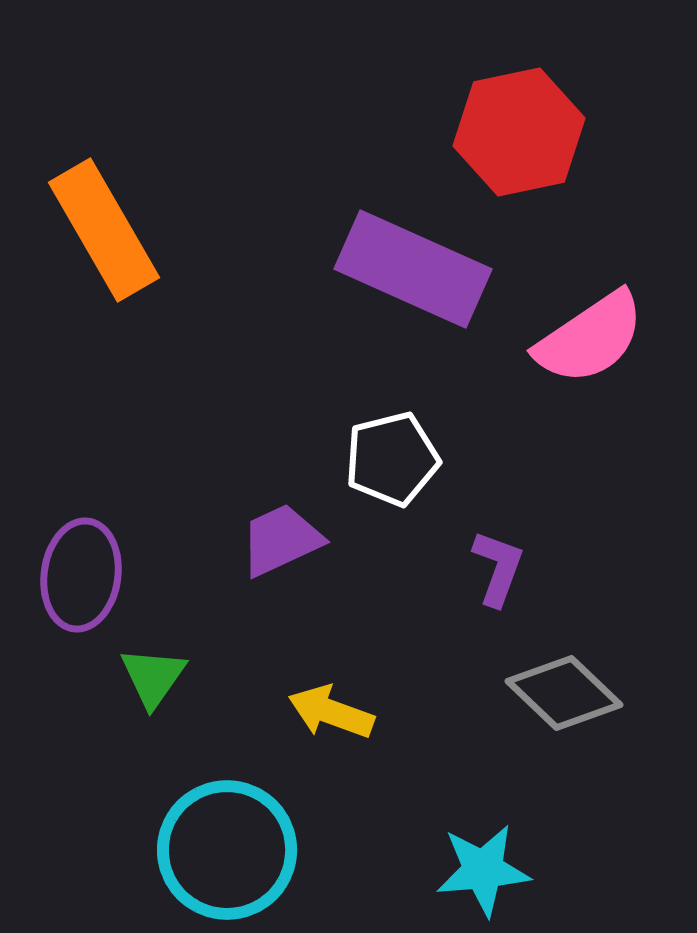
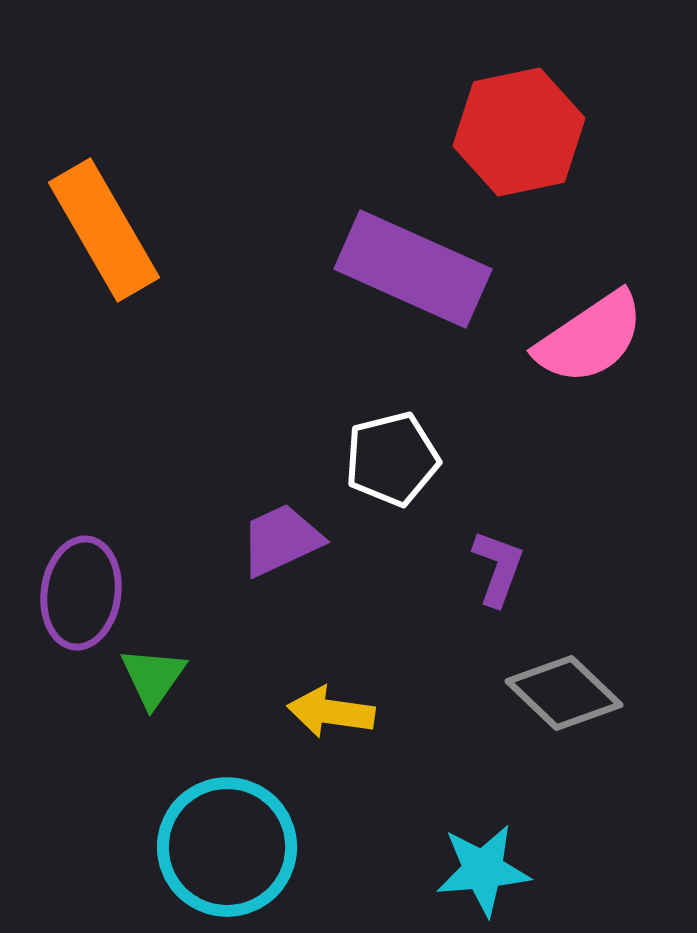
purple ellipse: moved 18 px down
yellow arrow: rotated 12 degrees counterclockwise
cyan circle: moved 3 px up
